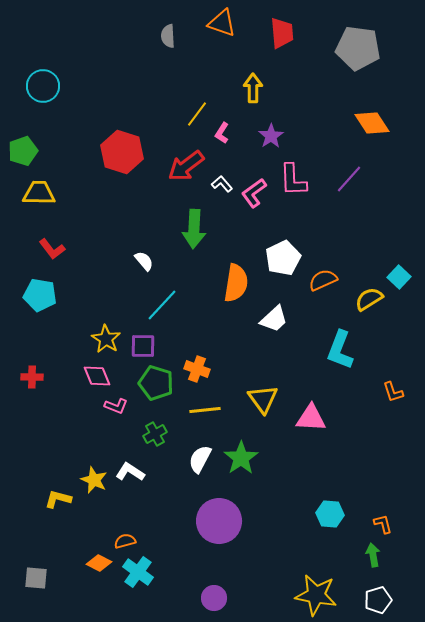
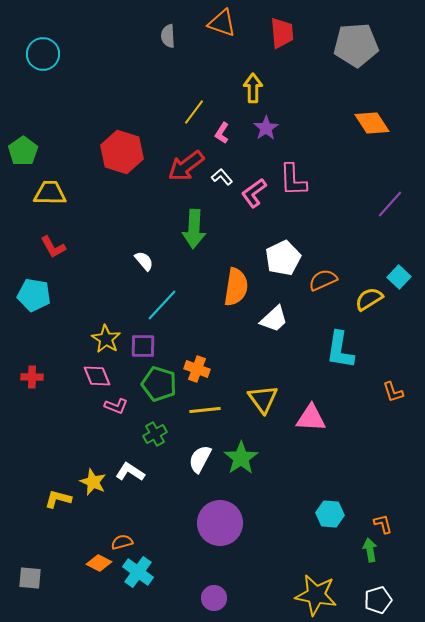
gray pentagon at (358, 48): moved 2 px left, 3 px up; rotated 12 degrees counterclockwise
cyan circle at (43, 86): moved 32 px up
yellow line at (197, 114): moved 3 px left, 2 px up
purple star at (271, 136): moved 5 px left, 8 px up
green pentagon at (23, 151): rotated 16 degrees counterclockwise
purple line at (349, 179): moved 41 px right, 25 px down
white L-shape at (222, 184): moved 7 px up
yellow trapezoid at (39, 193): moved 11 px right
red L-shape at (52, 249): moved 1 px right, 2 px up; rotated 8 degrees clockwise
orange semicircle at (236, 283): moved 4 px down
cyan pentagon at (40, 295): moved 6 px left
cyan L-shape at (340, 350): rotated 12 degrees counterclockwise
green pentagon at (156, 383): moved 3 px right, 1 px down
yellow star at (94, 480): moved 1 px left, 2 px down
purple circle at (219, 521): moved 1 px right, 2 px down
orange semicircle at (125, 541): moved 3 px left, 1 px down
green arrow at (373, 555): moved 3 px left, 5 px up
gray square at (36, 578): moved 6 px left
